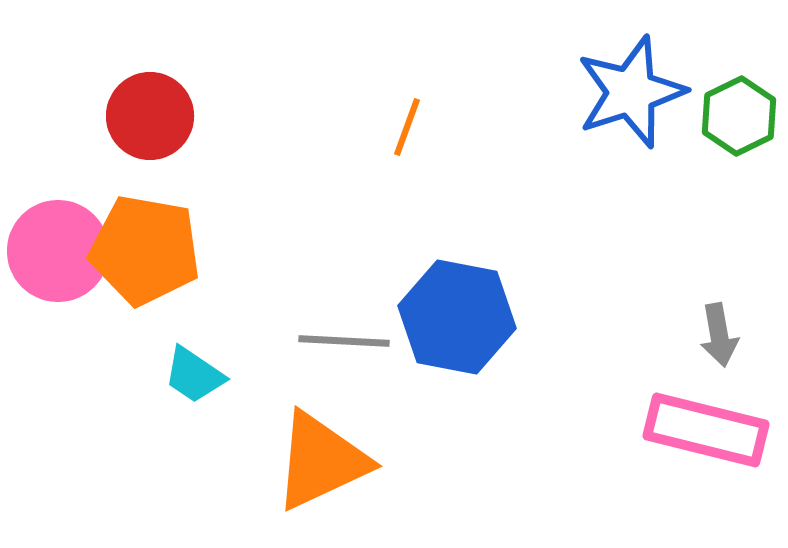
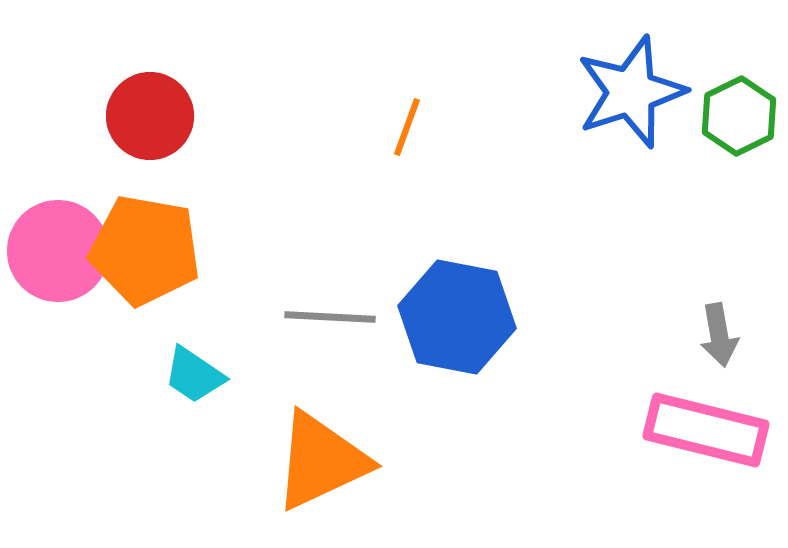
gray line: moved 14 px left, 24 px up
